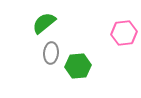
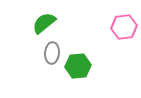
pink hexagon: moved 6 px up
gray ellipse: moved 1 px right
